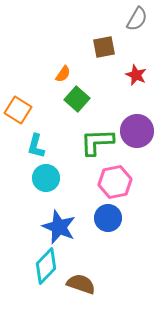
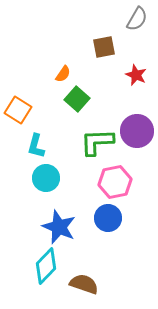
brown semicircle: moved 3 px right
